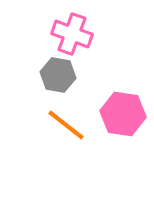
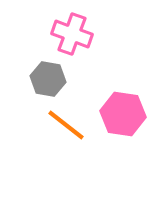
gray hexagon: moved 10 px left, 4 px down
